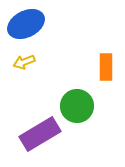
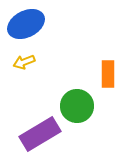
orange rectangle: moved 2 px right, 7 px down
